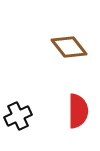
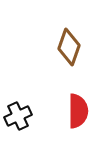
brown diamond: rotated 57 degrees clockwise
